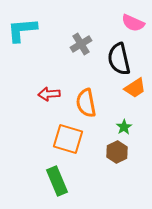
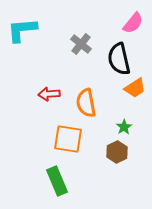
pink semicircle: rotated 75 degrees counterclockwise
gray cross: rotated 20 degrees counterclockwise
orange square: rotated 8 degrees counterclockwise
